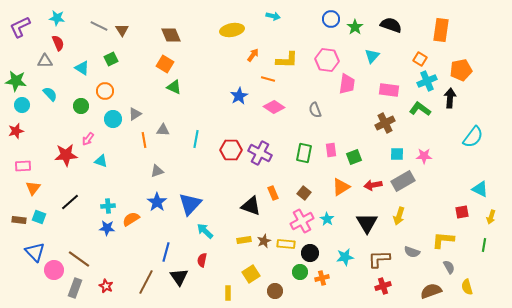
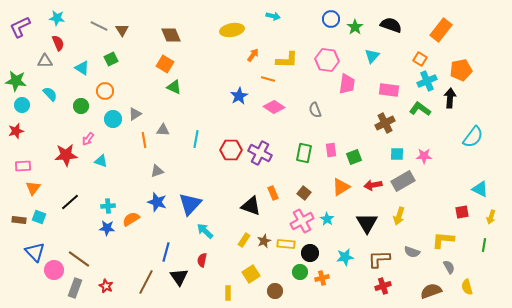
orange rectangle at (441, 30): rotated 30 degrees clockwise
blue star at (157, 202): rotated 18 degrees counterclockwise
yellow rectangle at (244, 240): rotated 48 degrees counterclockwise
